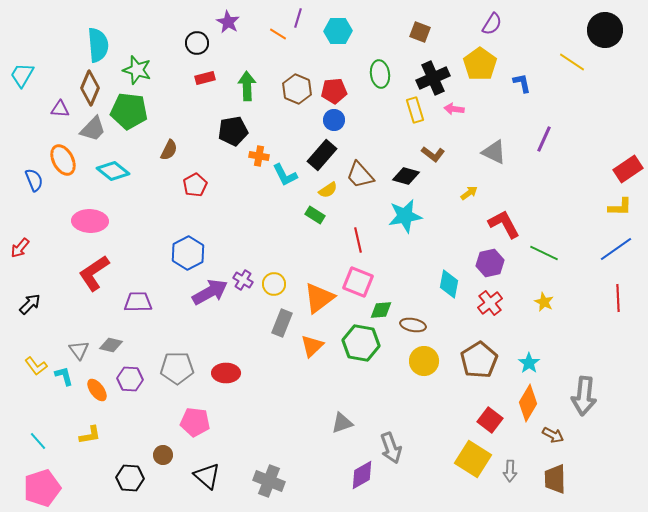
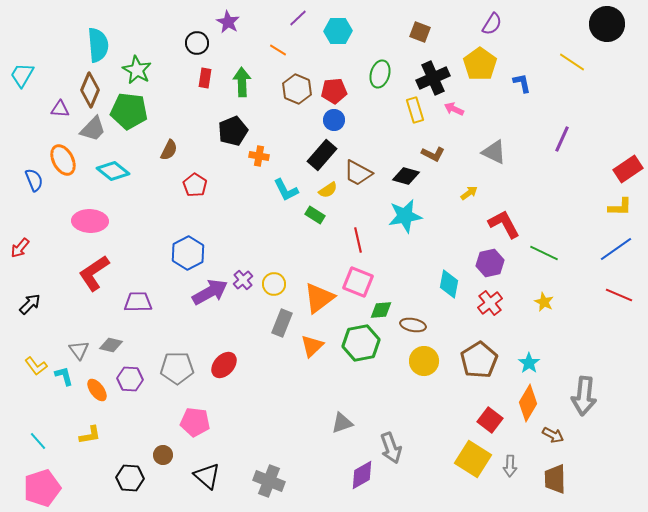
purple line at (298, 18): rotated 30 degrees clockwise
black circle at (605, 30): moved 2 px right, 6 px up
orange line at (278, 34): moved 16 px down
green star at (137, 70): rotated 12 degrees clockwise
green ellipse at (380, 74): rotated 24 degrees clockwise
red rectangle at (205, 78): rotated 66 degrees counterclockwise
green arrow at (247, 86): moved 5 px left, 4 px up
brown diamond at (90, 88): moved 2 px down
pink arrow at (454, 109): rotated 18 degrees clockwise
black pentagon at (233, 131): rotated 12 degrees counterclockwise
purple line at (544, 139): moved 18 px right
brown L-shape at (433, 154): rotated 10 degrees counterclockwise
cyan L-shape at (285, 175): moved 1 px right, 15 px down
brown trapezoid at (360, 175): moved 2 px left, 2 px up; rotated 20 degrees counterclockwise
red pentagon at (195, 185): rotated 10 degrees counterclockwise
purple cross at (243, 280): rotated 18 degrees clockwise
red line at (618, 298): moved 1 px right, 3 px up; rotated 64 degrees counterclockwise
green hexagon at (361, 343): rotated 21 degrees counterclockwise
red ellipse at (226, 373): moved 2 px left, 8 px up; rotated 48 degrees counterclockwise
gray arrow at (510, 471): moved 5 px up
